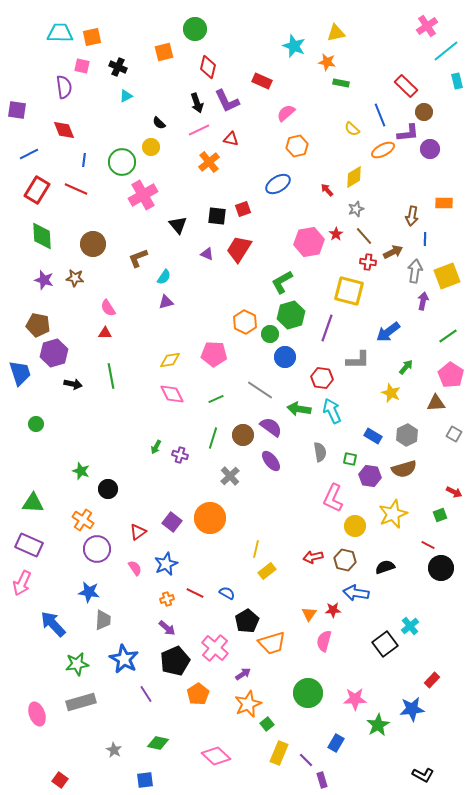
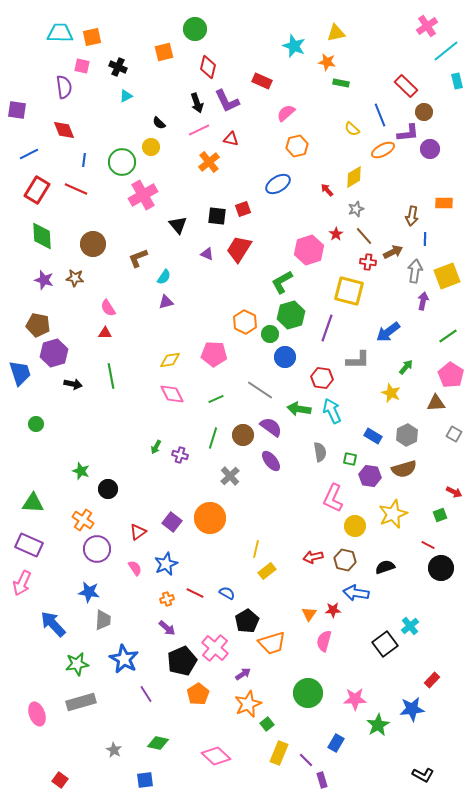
pink hexagon at (309, 242): moved 8 px down; rotated 8 degrees counterclockwise
black pentagon at (175, 661): moved 7 px right
